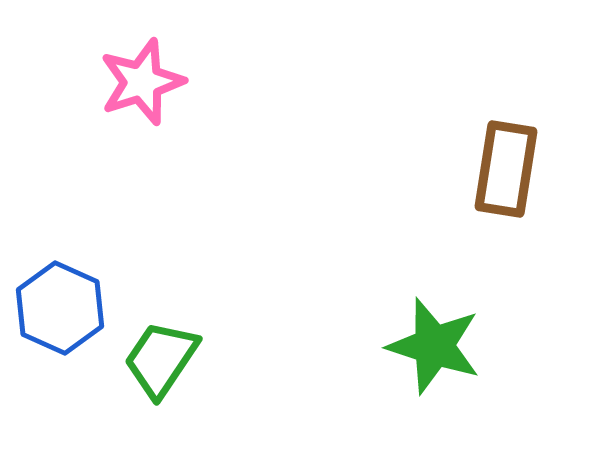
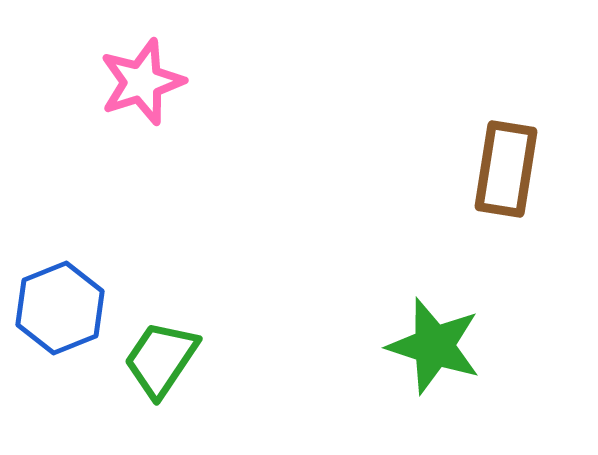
blue hexagon: rotated 14 degrees clockwise
